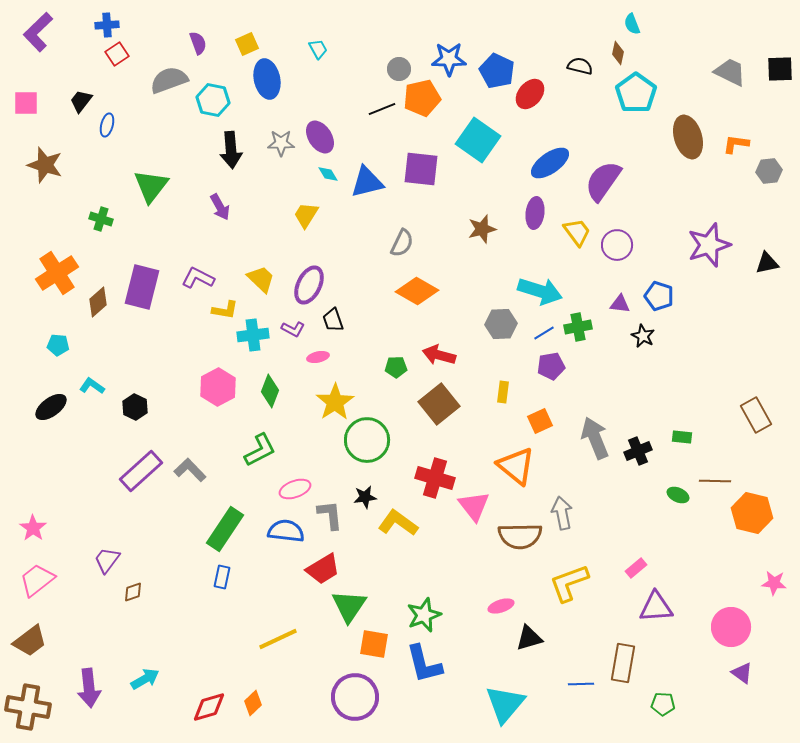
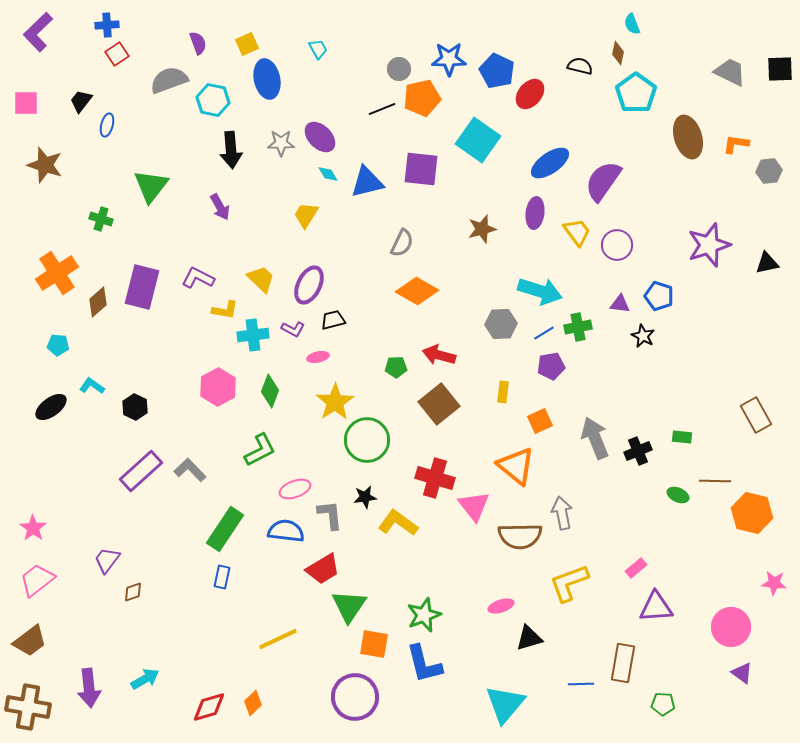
purple ellipse at (320, 137): rotated 12 degrees counterclockwise
black trapezoid at (333, 320): rotated 95 degrees clockwise
